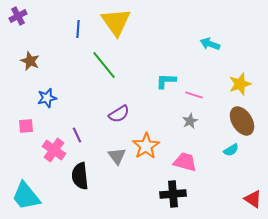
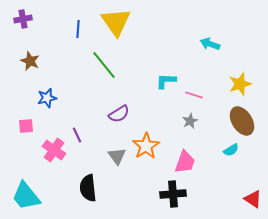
purple cross: moved 5 px right, 3 px down; rotated 18 degrees clockwise
pink trapezoid: rotated 95 degrees clockwise
black semicircle: moved 8 px right, 12 px down
